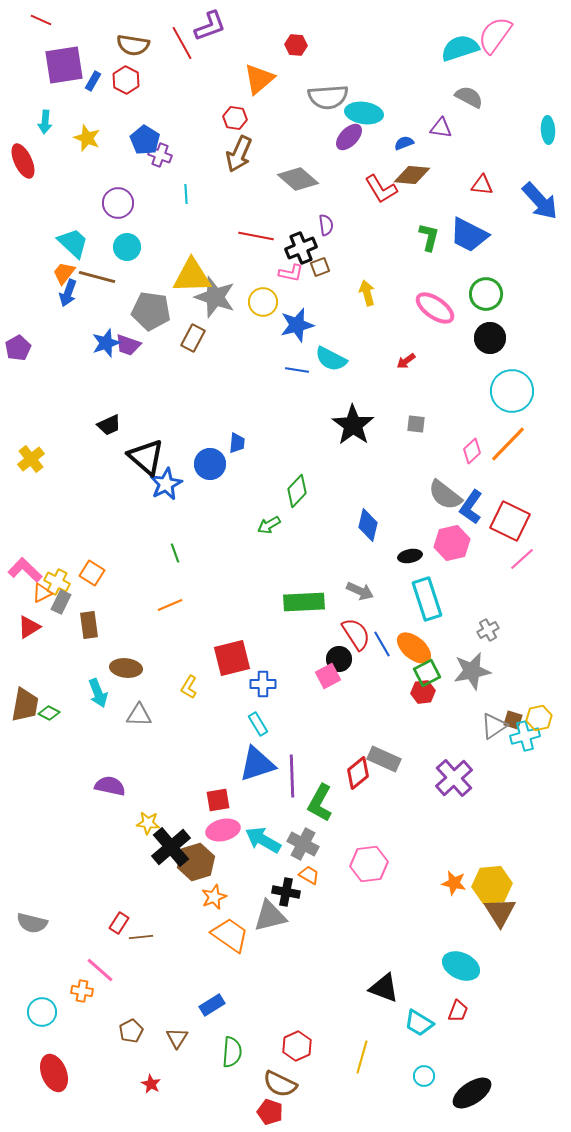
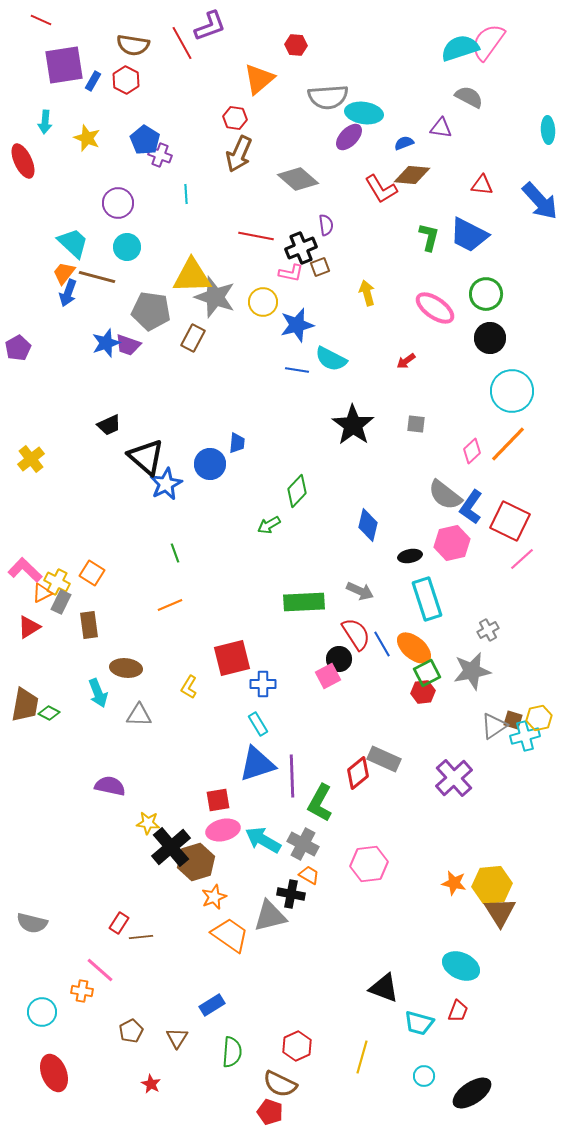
pink semicircle at (495, 35): moved 7 px left, 7 px down
black cross at (286, 892): moved 5 px right, 2 px down
cyan trapezoid at (419, 1023): rotated 16 degrees counterclockwise
